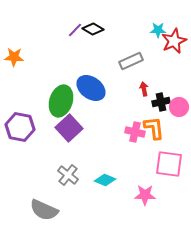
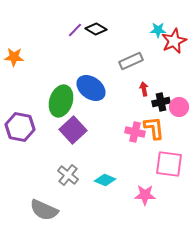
black diamond: moved 3 px right
purple square: moved 4 px right, 2 px down
